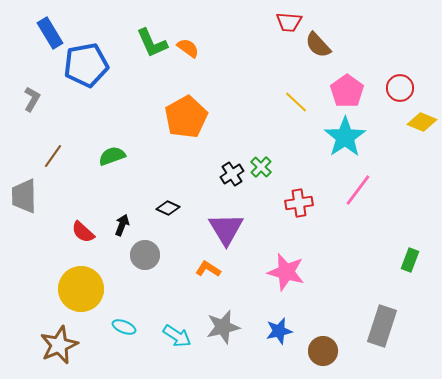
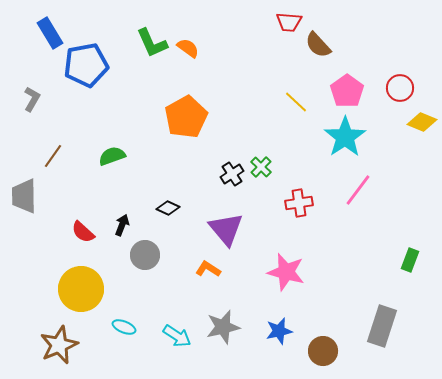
purple triangle: rotated 9 degrees counterclockwise
